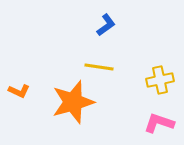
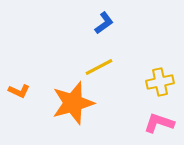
blue L-shape: moved 2 px left, 2 px up
yellow line: rotated 36 degrees counterclockwise
yellow cross: moved 2 px down
orange star: moved 1 px down
